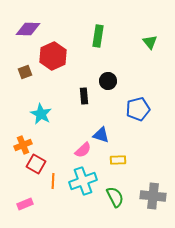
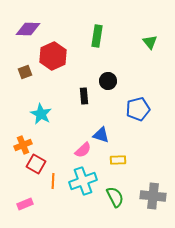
green rectangle: moved 1 px left
